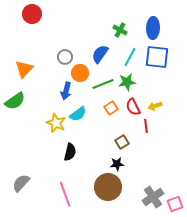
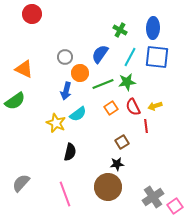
orange triangle: rotated 48 degrees counterclockwise
pink square: moved 2 px down; rotated 14 degrees counterclockwise
